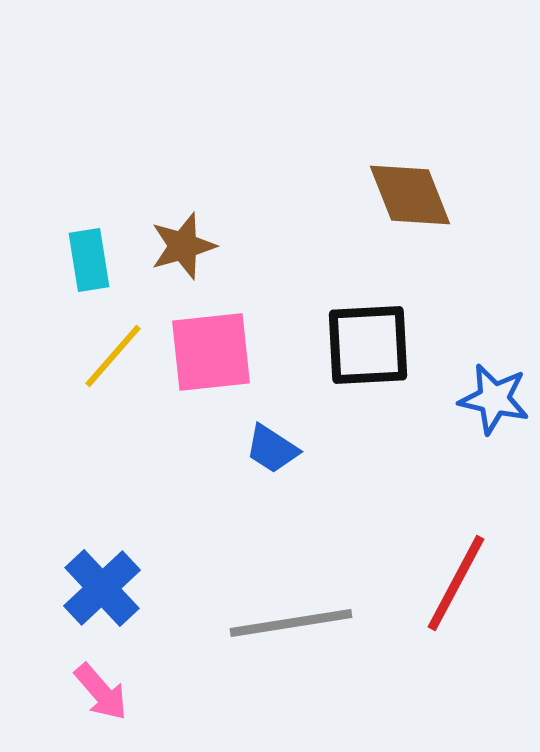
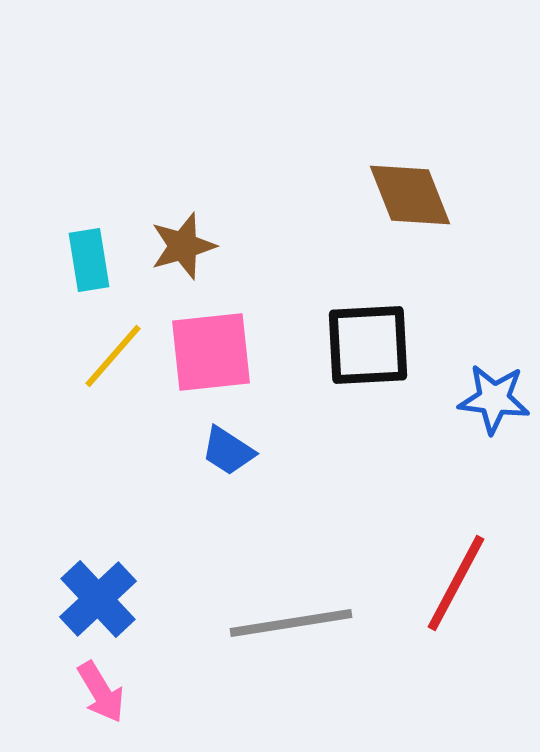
blue star: rotated 6 degrees counterclockwise
blue trapezoid: moved 44 px left, 2 px down
blue cross: moved 4 px left, 11 px down
pink arrow: rotated 10 degrees clockwise
